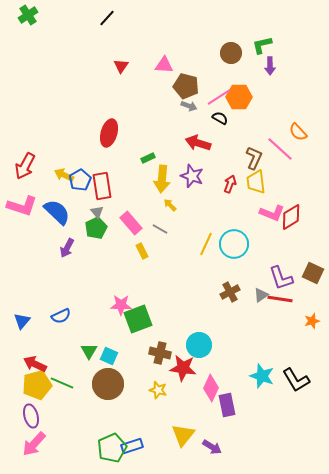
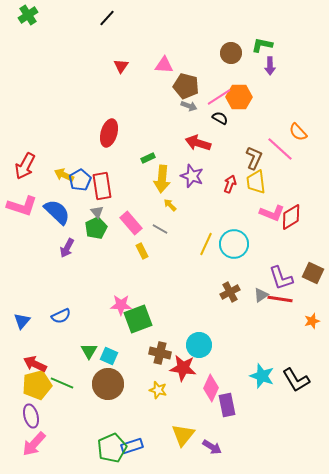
green L-shape at (262, 45): rotated 25 degrees clockwise
